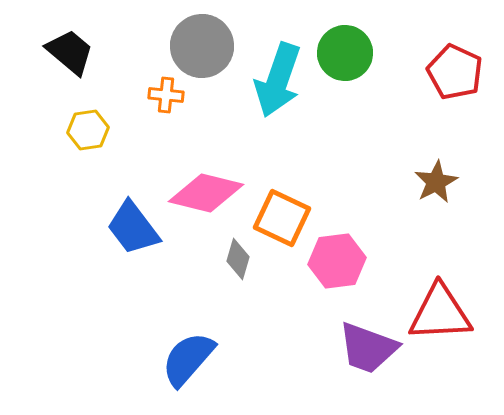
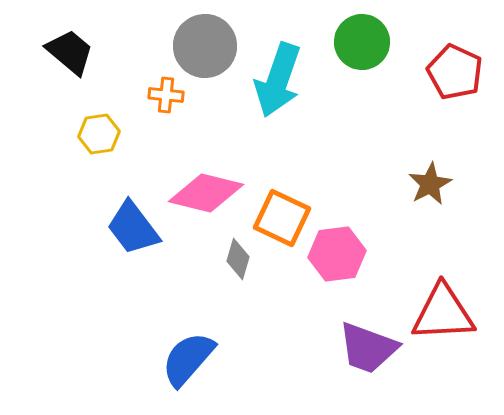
gray circle: moved 3 px right
green circle: moved 17 px right, 11 px up
yellow hexagon: moved 11 px right, 4 px down
brown star: moved 6 px left, 2 px down
pink hexagon: moved 7 px up
red triangle: moved 3 px right
